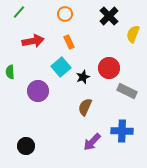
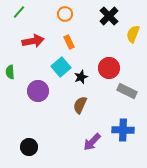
black star: moved 2 px left
brown semicircle: moved 5 px left, 2 px up
blue cross: moved 1 px right, 1 px up
black circle: moved 3 px right, 1 px down
